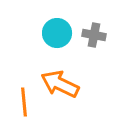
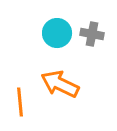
gray cross: moved 2 px left, 1 px up
orange line: moved 4 px left
